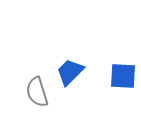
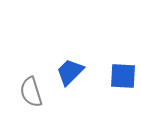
gray semicircle: moved 6 px left
